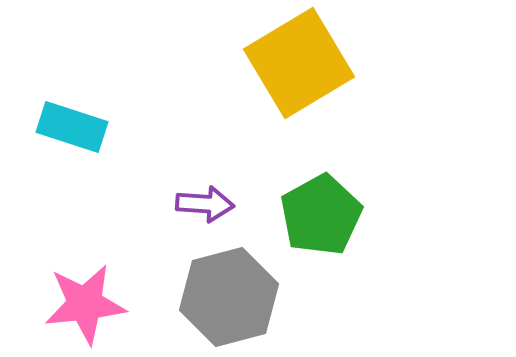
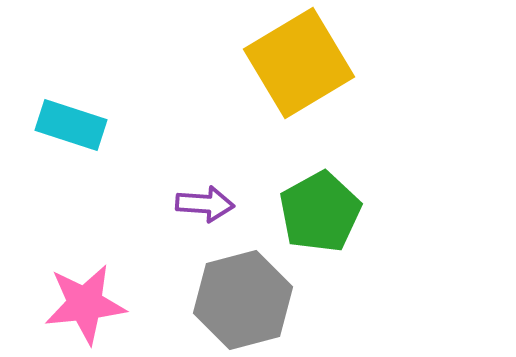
cyan rectangle: moved 1 px left, 2 px up
green pentagon: moved 1 px left, 3 px up
gray hexagon: moved 14 px right, 3 px down
